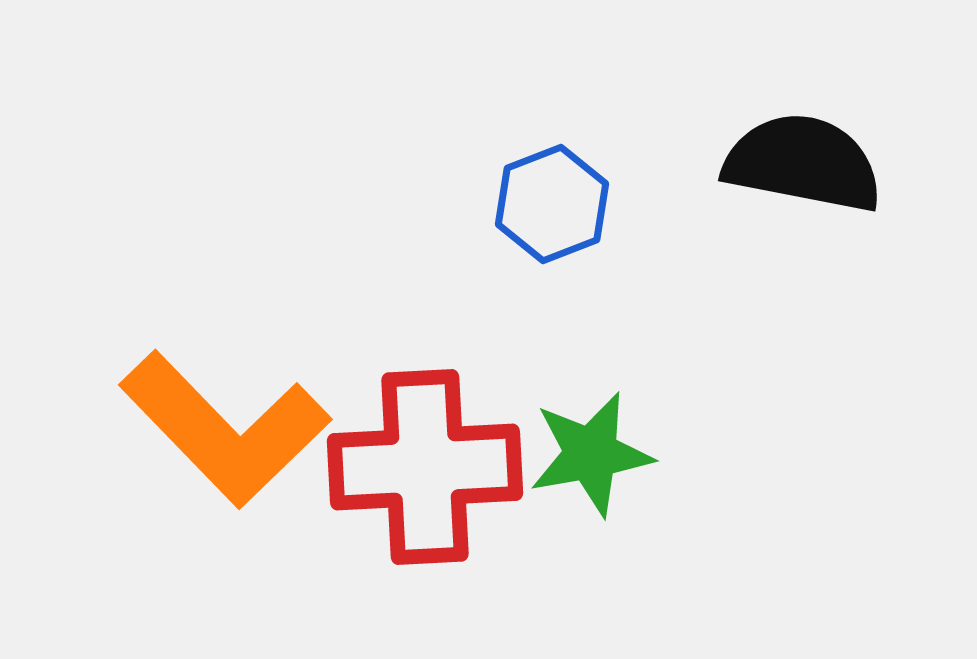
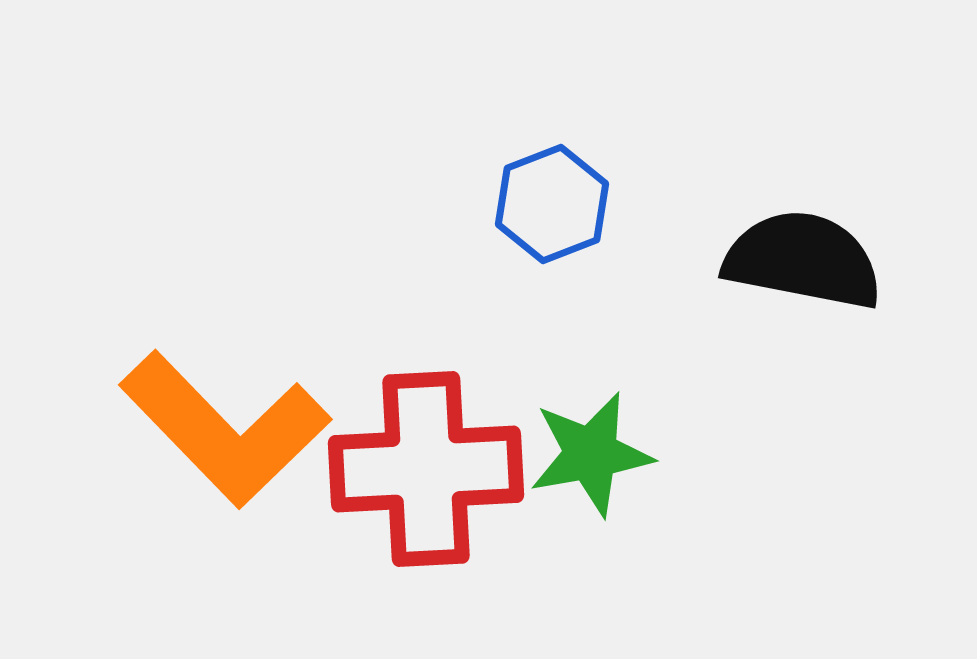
black semicircle: moved 97 px down
red cross: moved 1 px right, 2 px down
